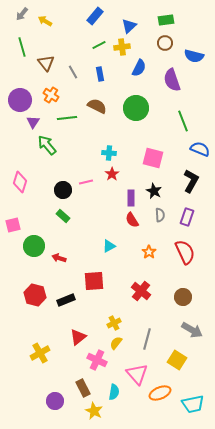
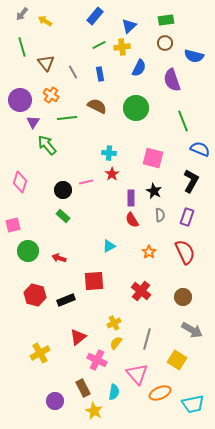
green circle at (34, 246): moved 6 px left, 5 px down
